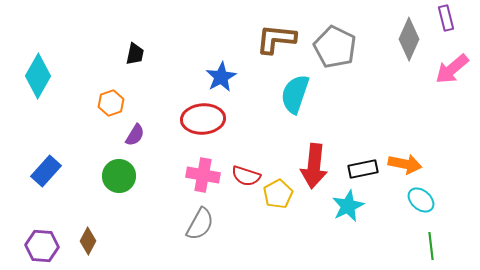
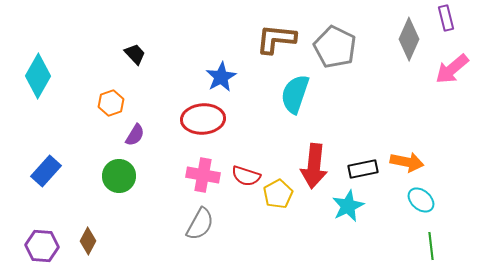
black trapezoid: rotated 55 degrees counterclockwise
orange arrow: moved 2 px right, 2 px up
